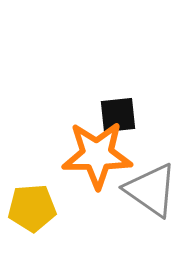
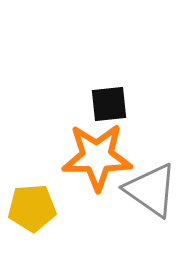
black square: moved 9 px left, 11 px up
orange star: moved 2 px down
